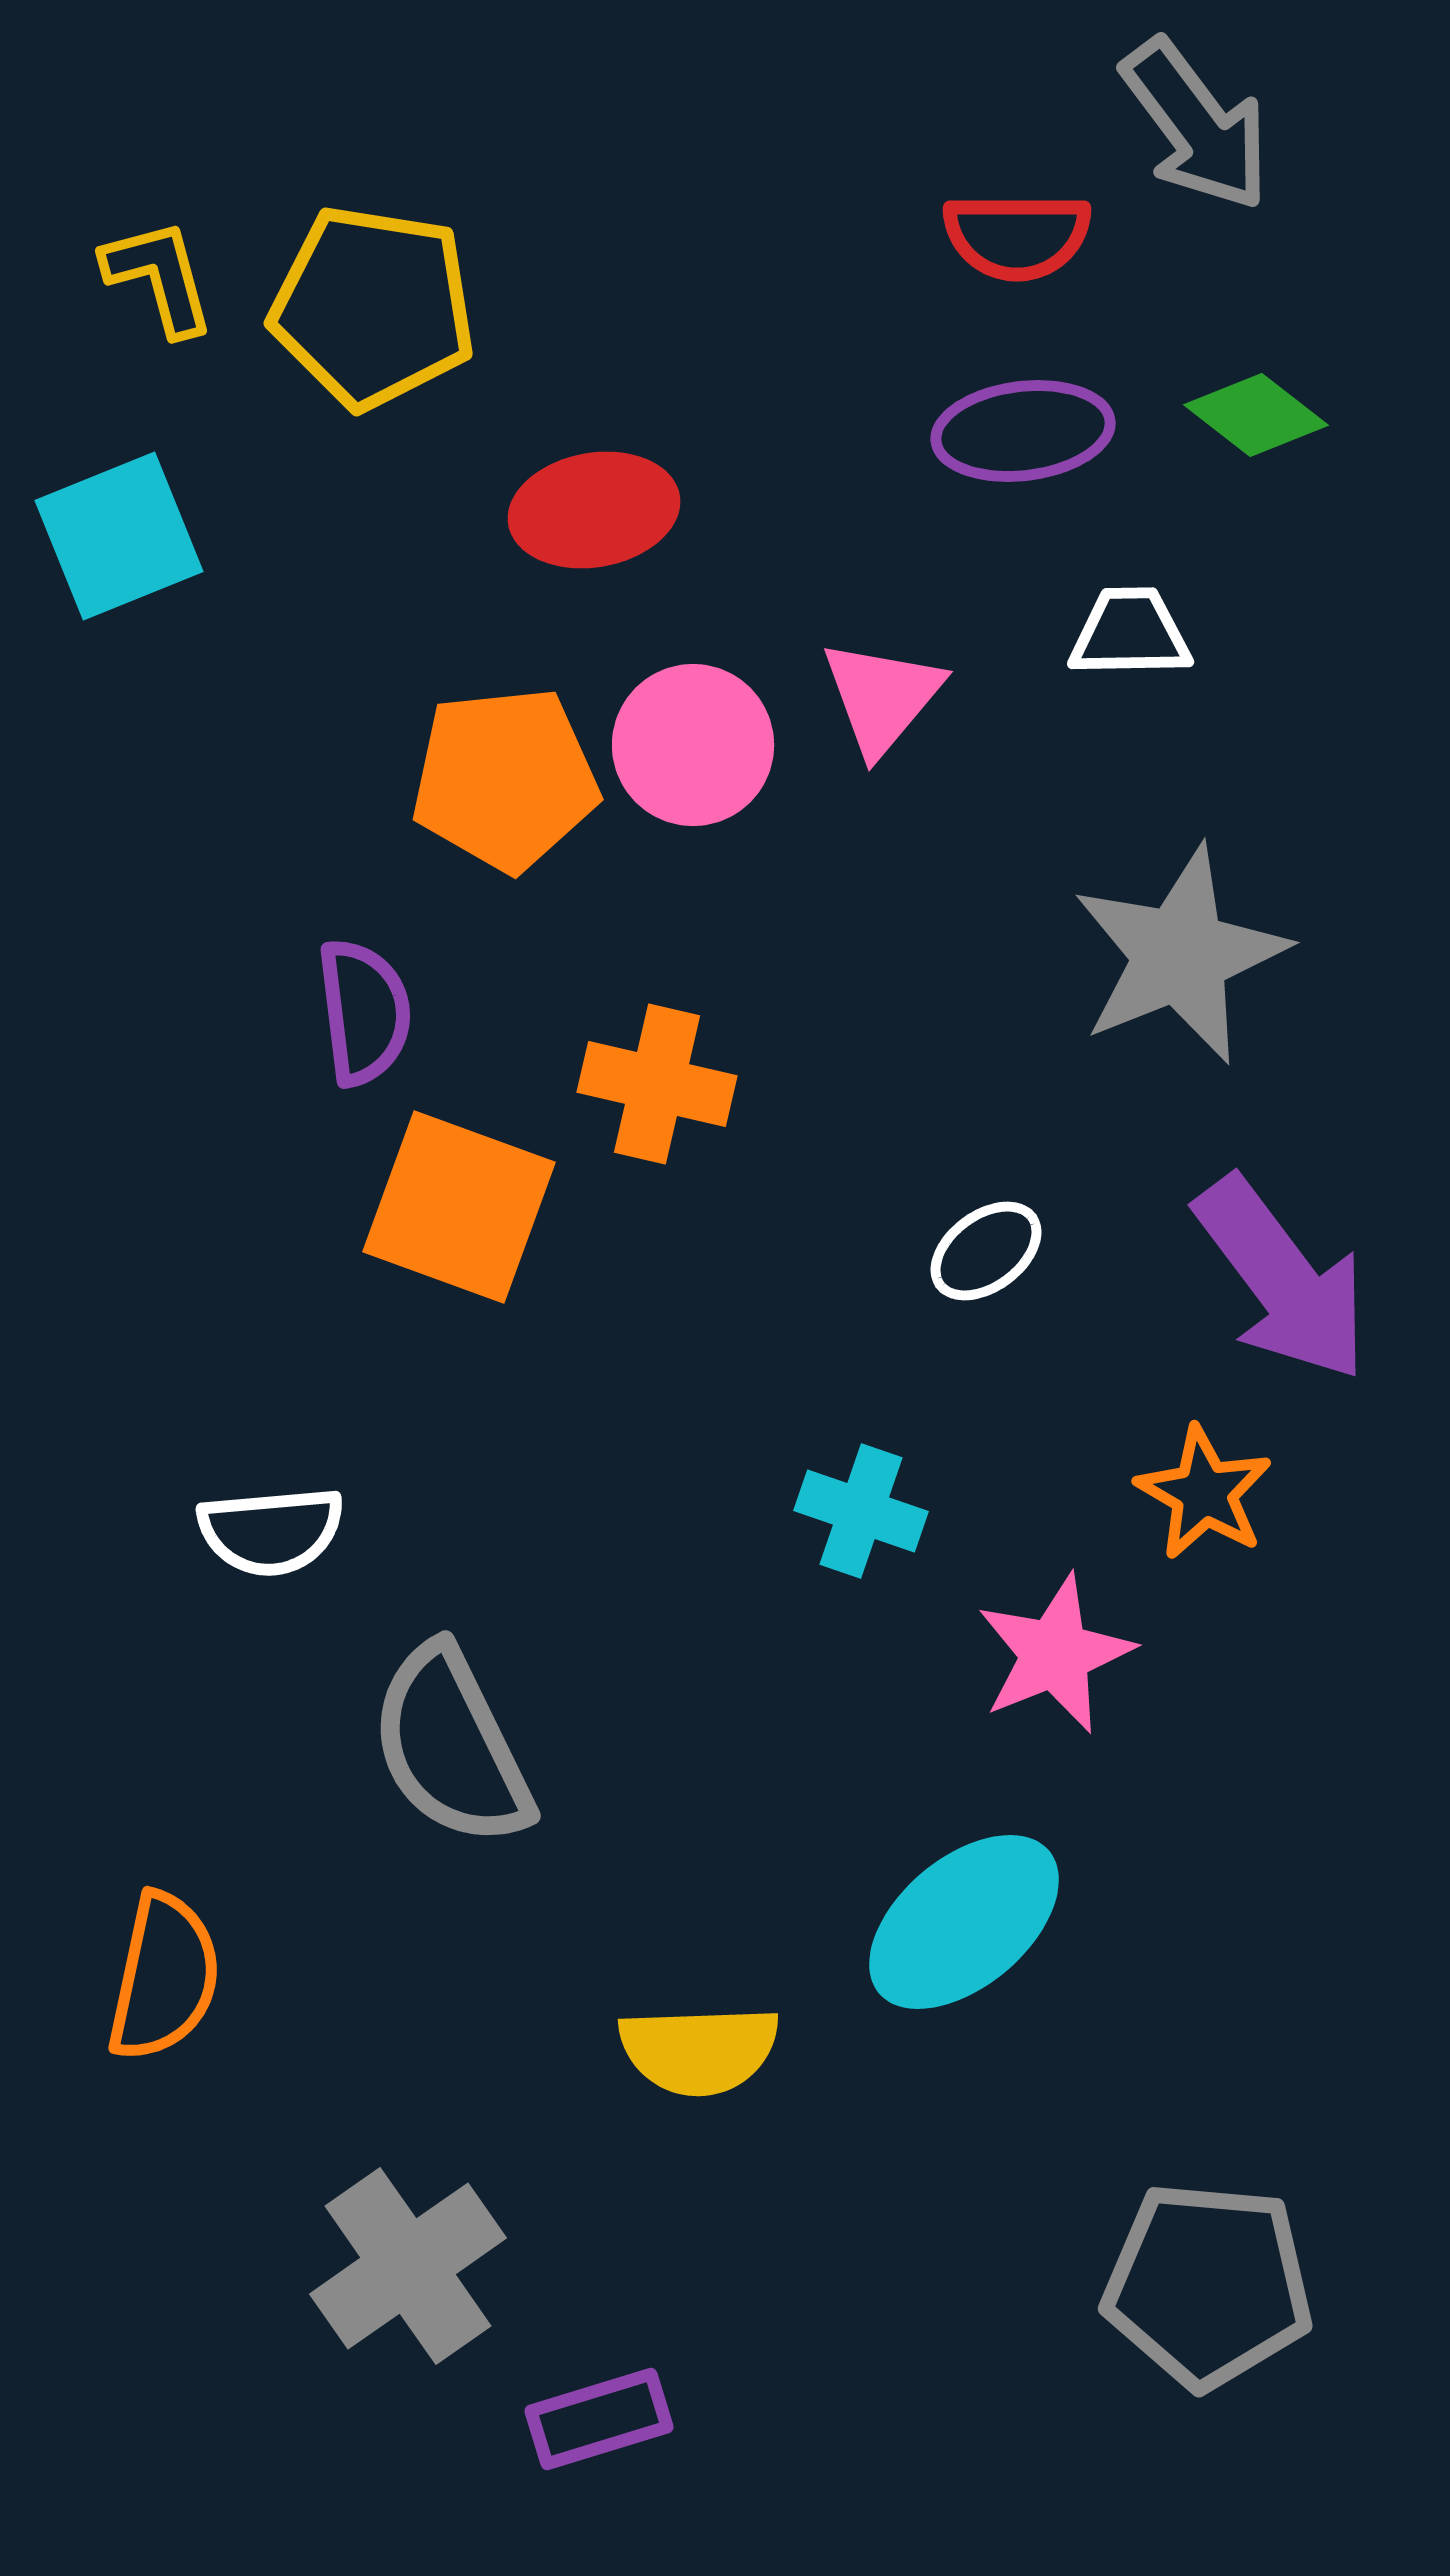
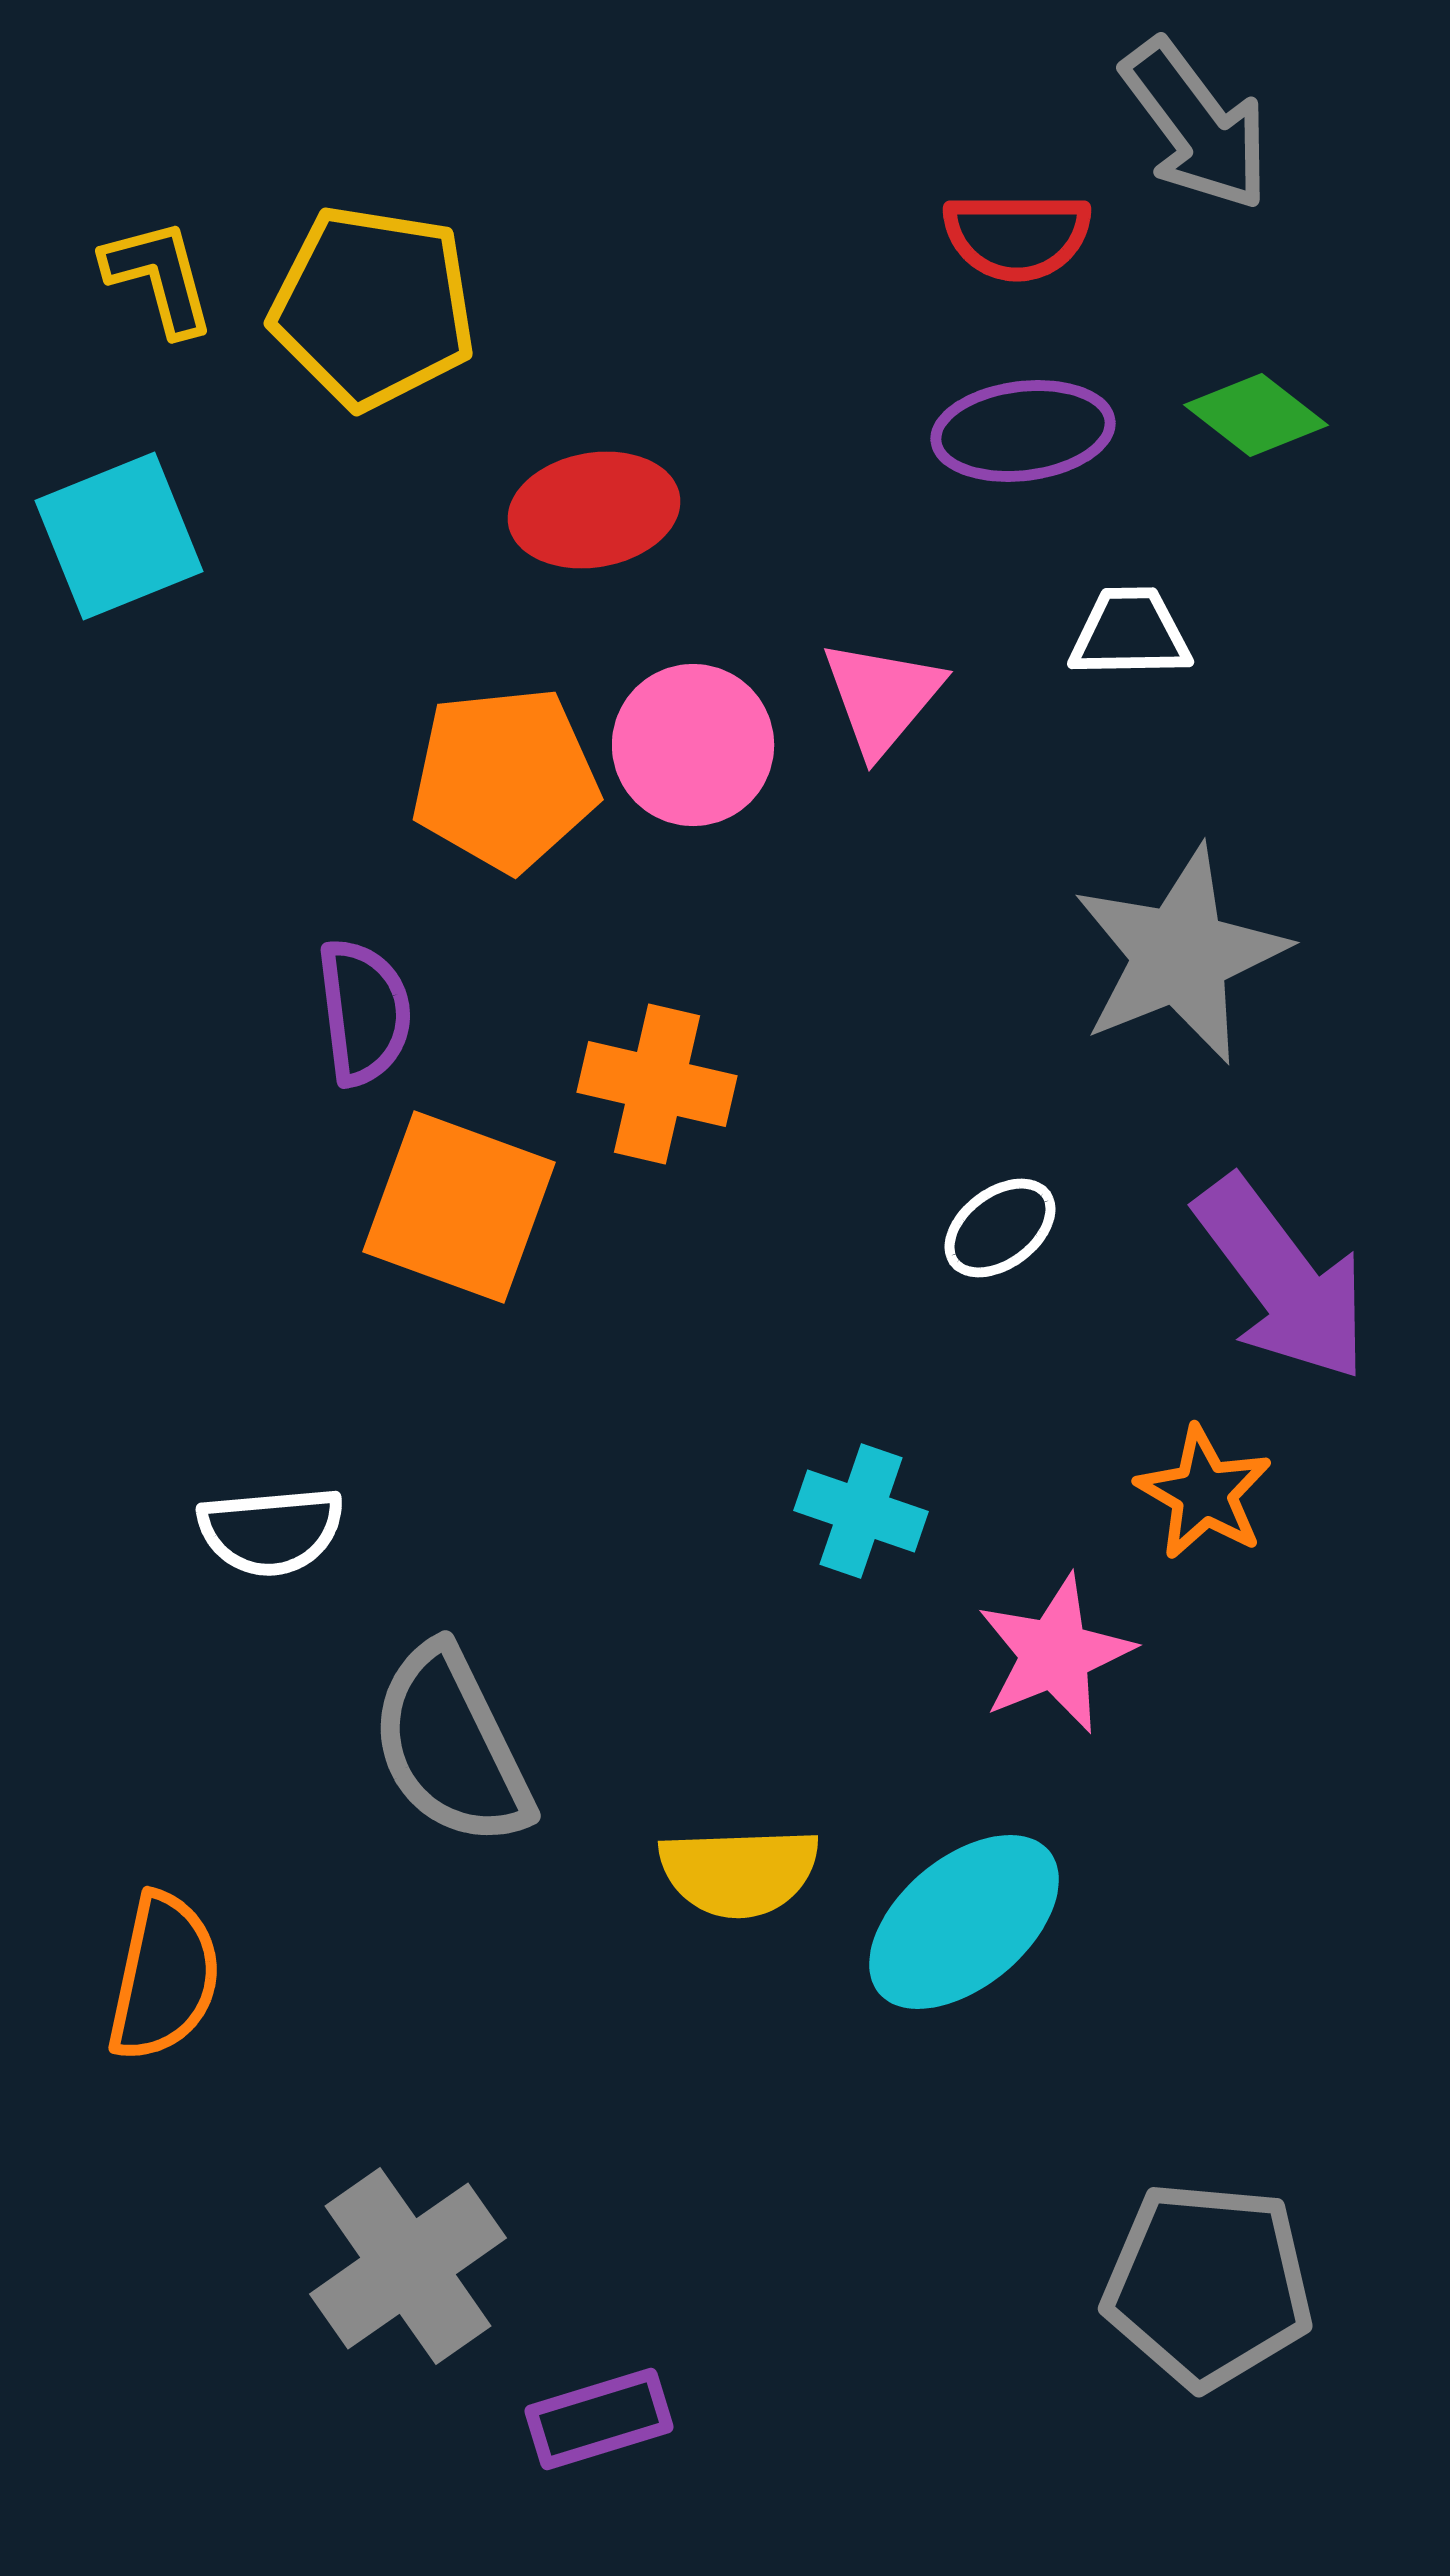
white ellipse: moved 14 px right, 23 px up
yellow semicircle: moved 40 px right, 178 px up
